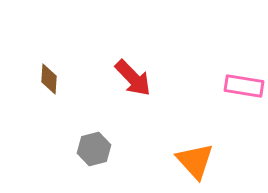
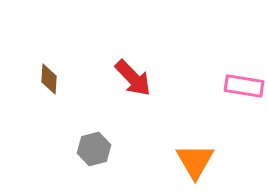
orange triangle: rotated 12 degrees clockwise
